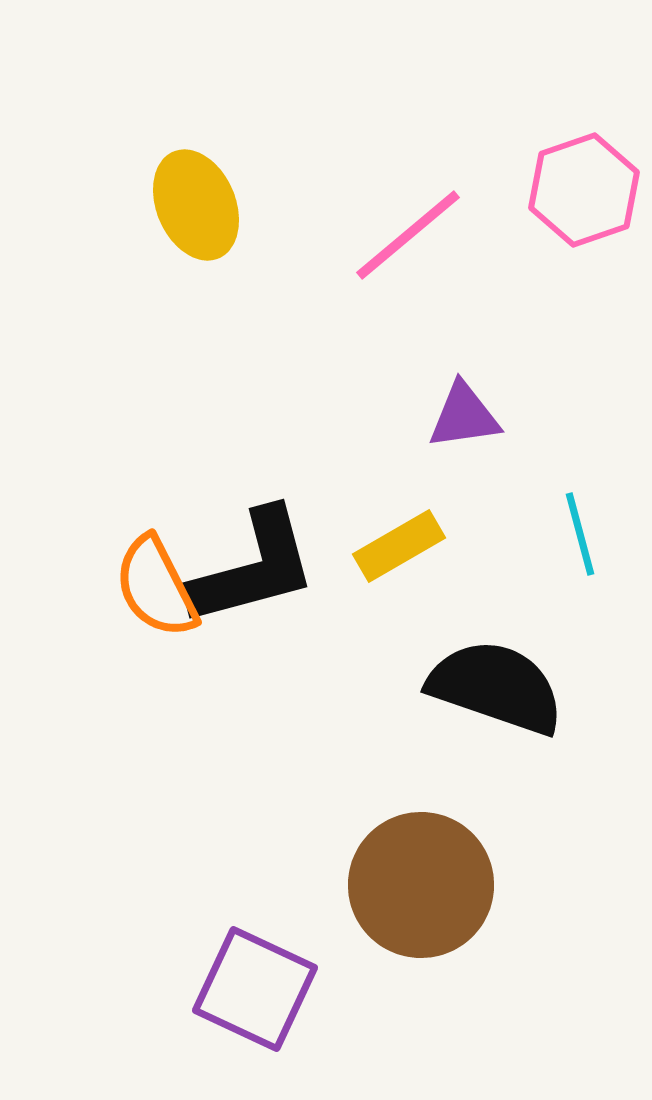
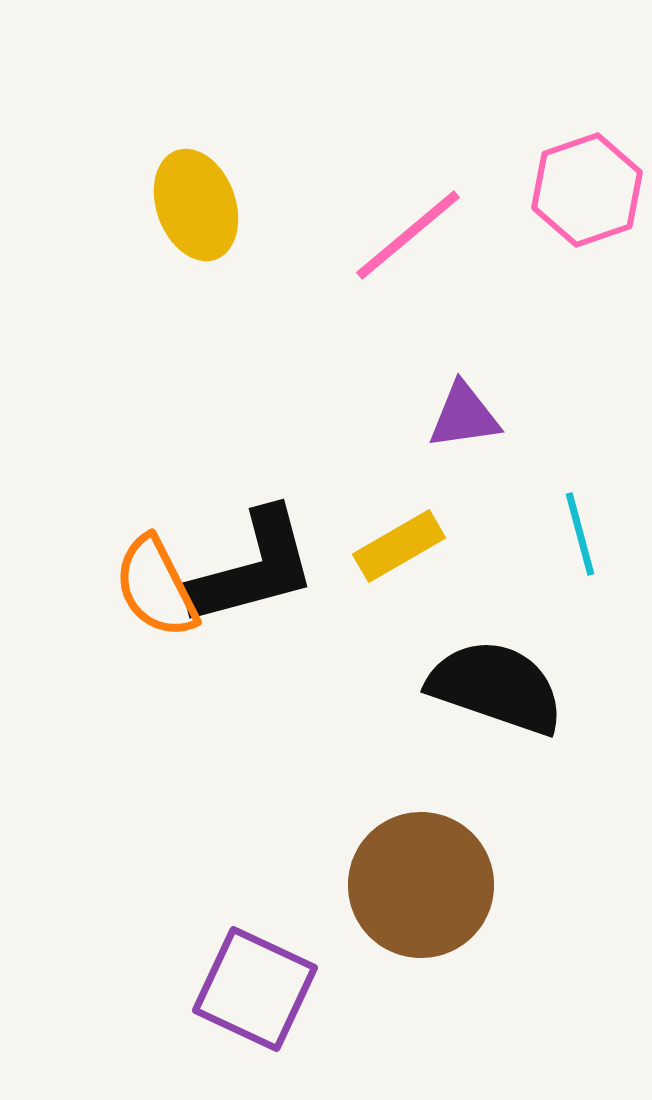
pink hexagon: moved 3 px right
yellow ellipse: rotated 3 degrees clockwise
